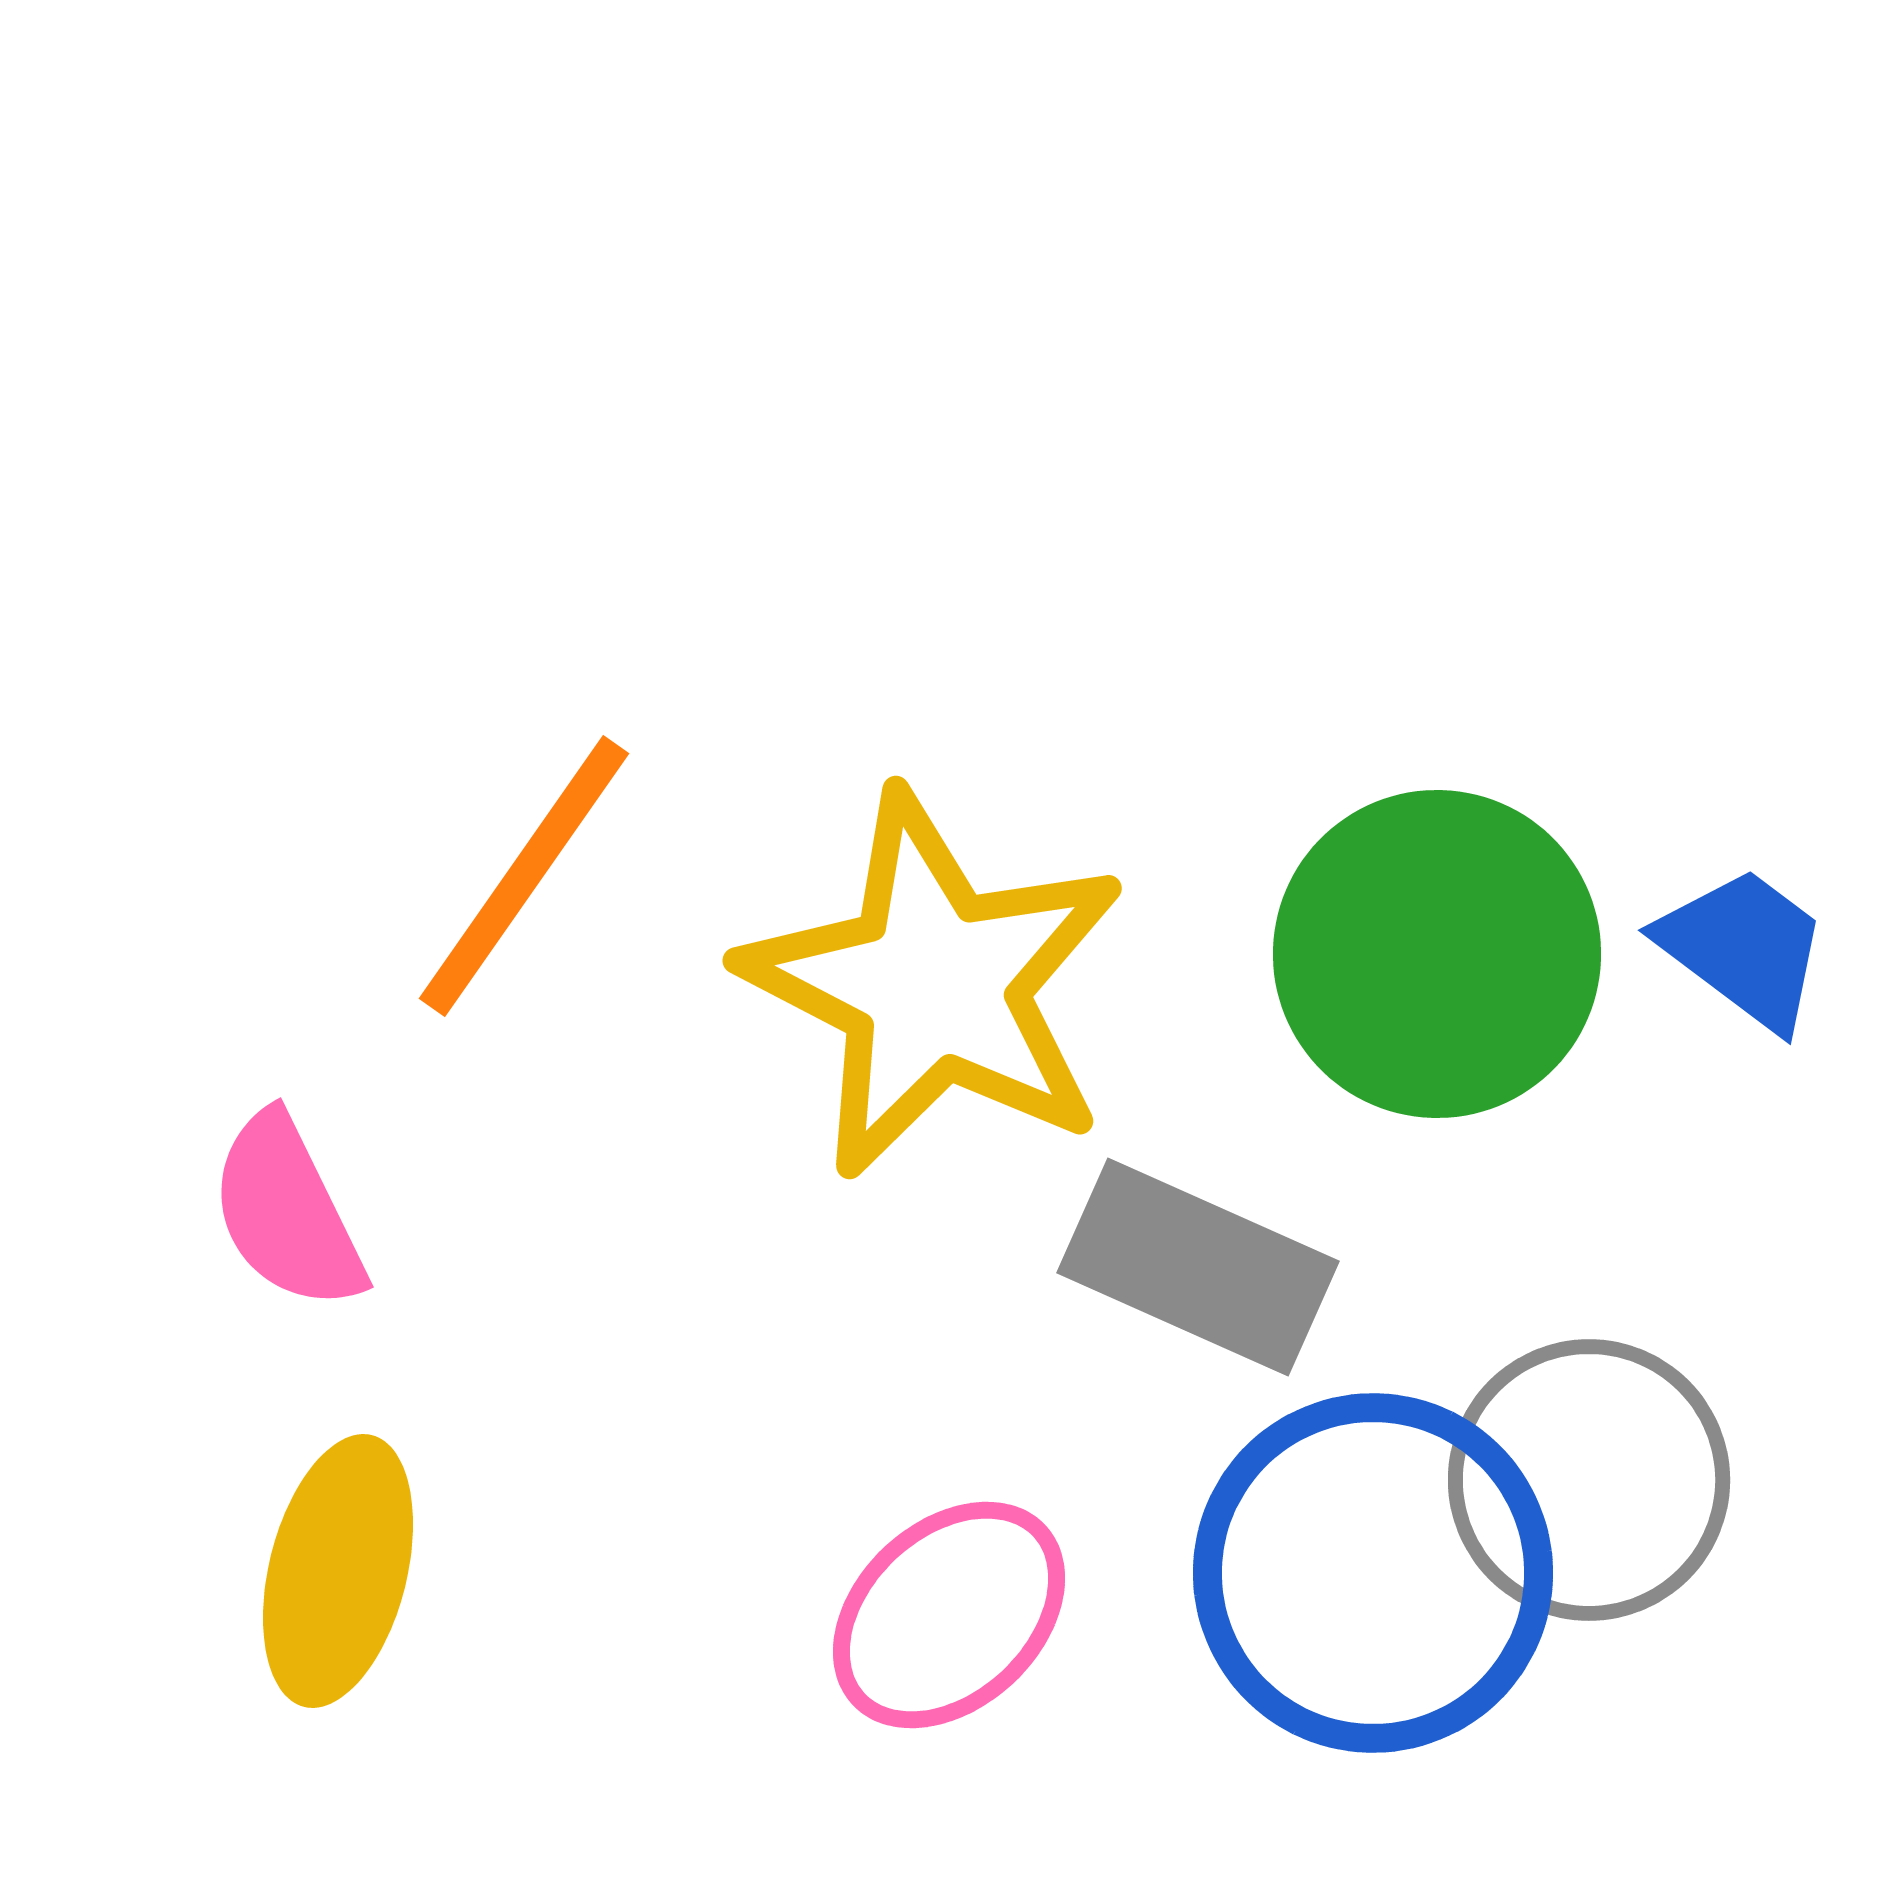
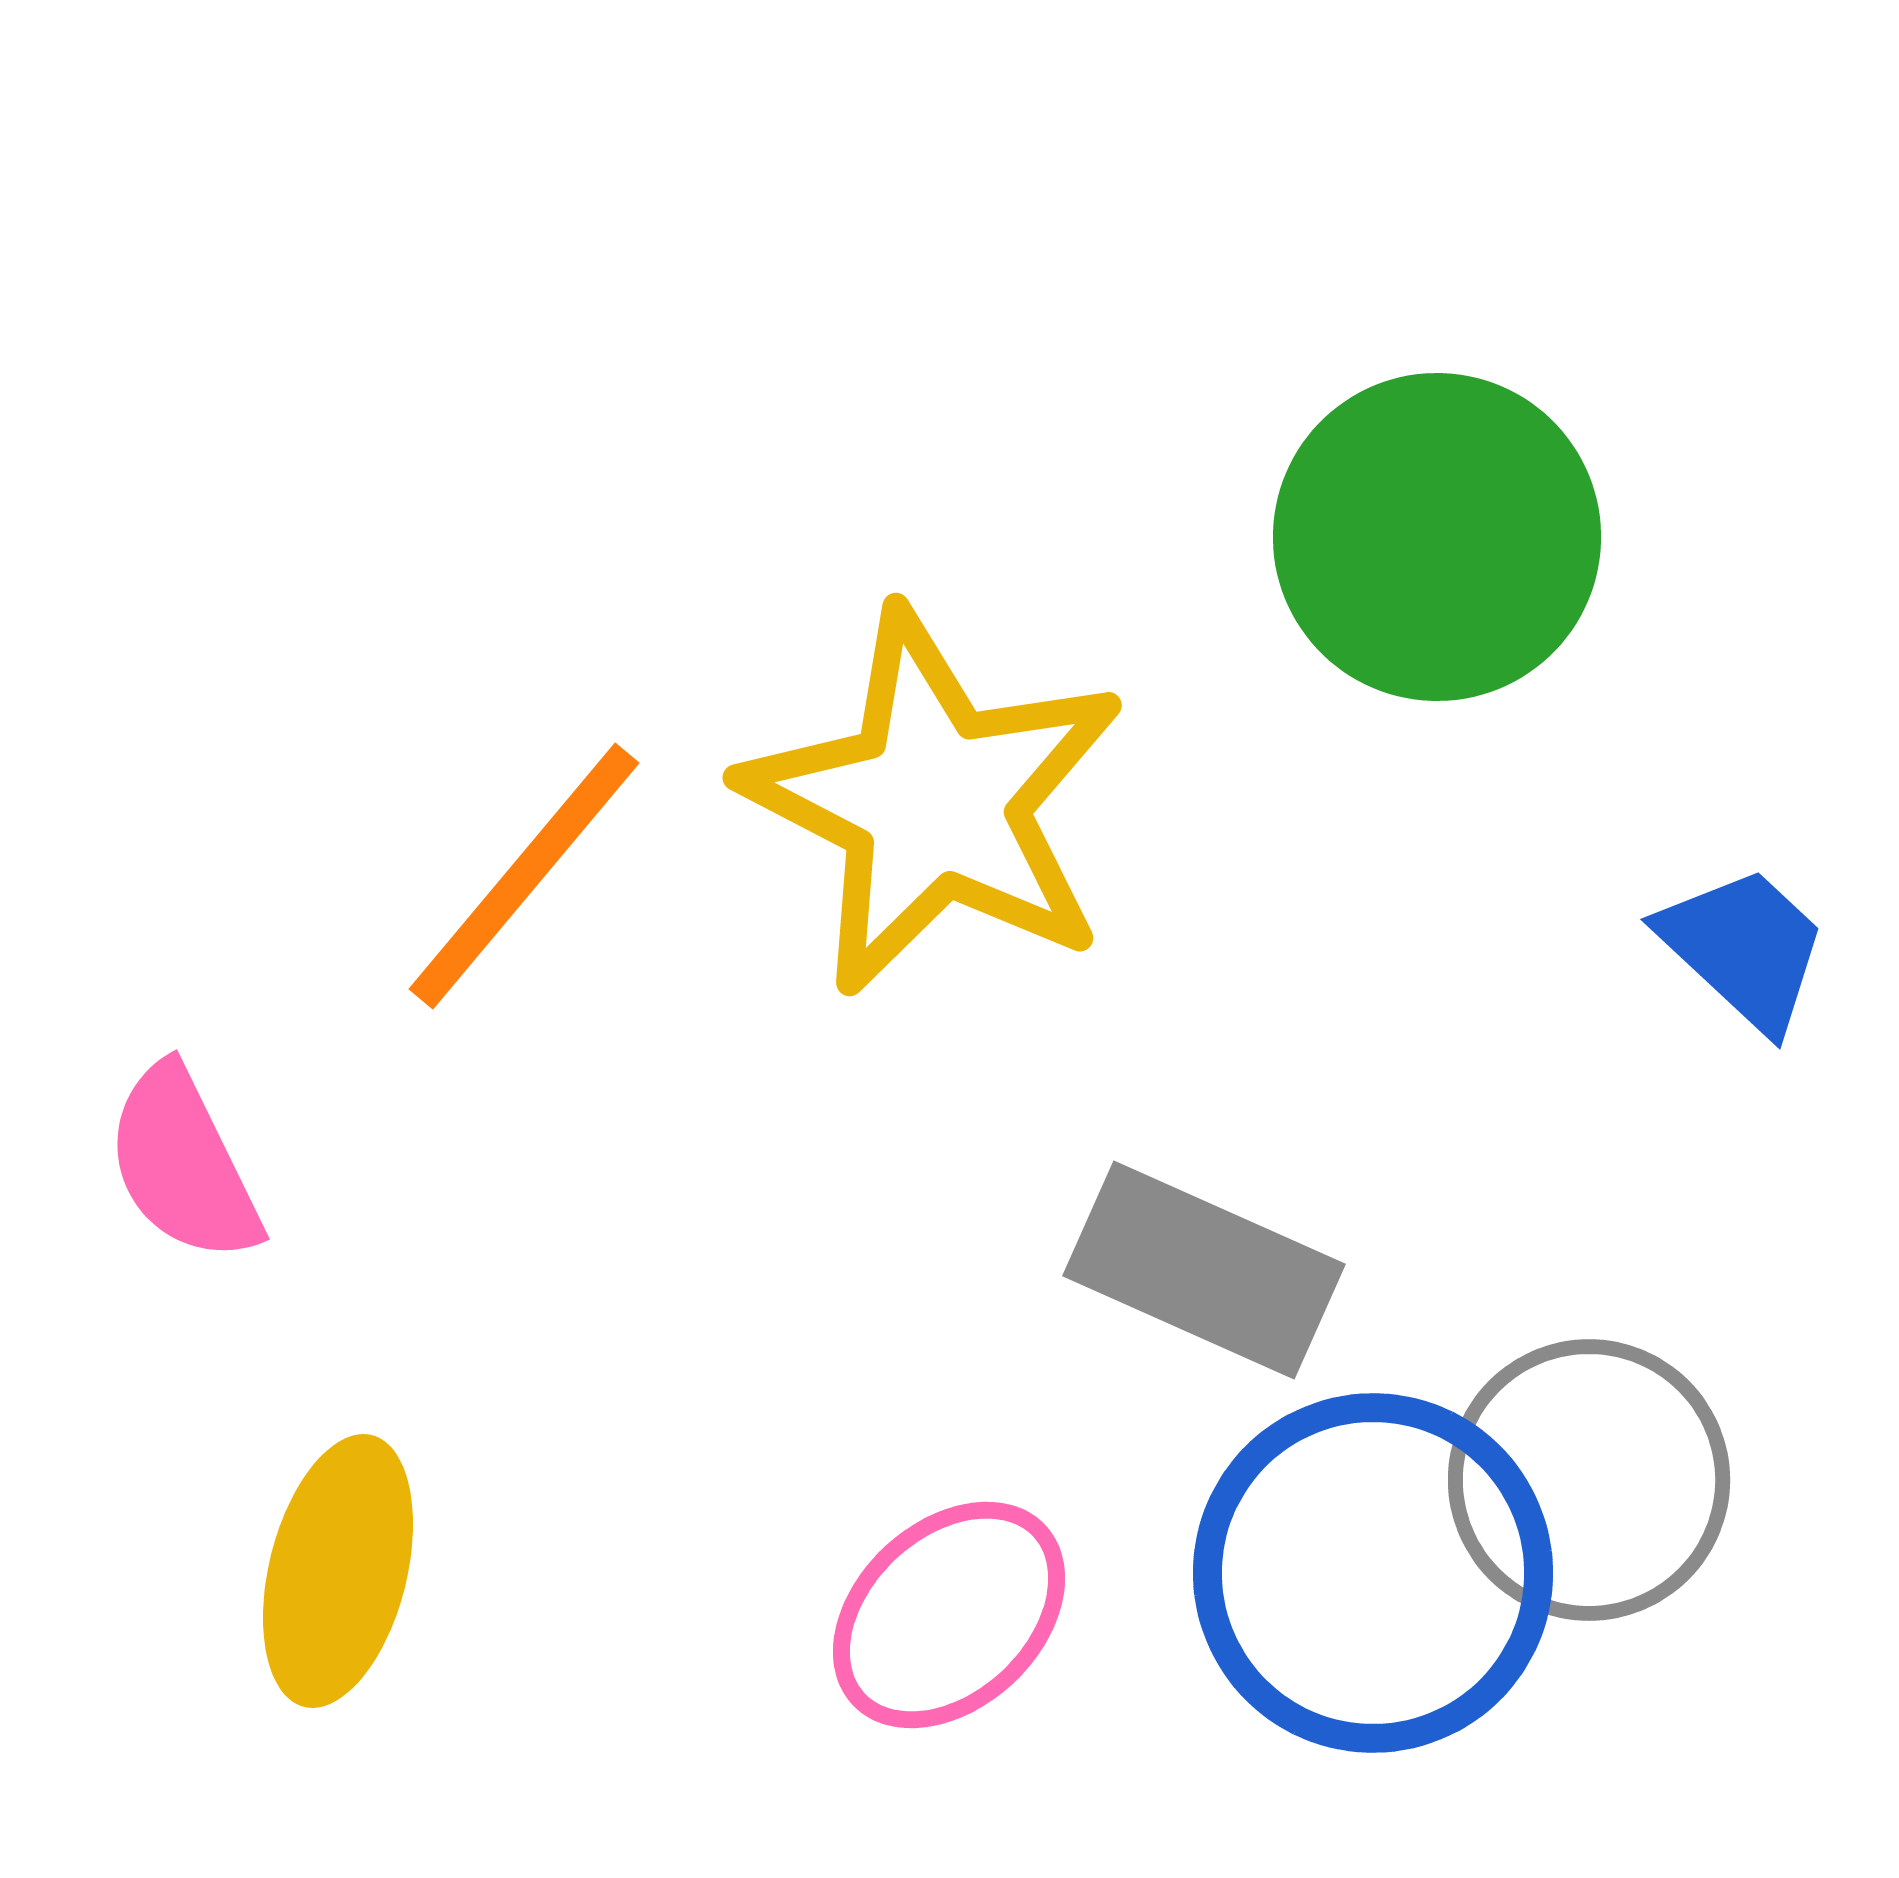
orange line: rotated 5 degrees clockwise
blue trapezoid: rotated 6 degrees clockwise
green circle: moved 417 px up
yellow star: moved 183 px up
pink semicircle: moved 104 px left, 48 px up
gray rectangle: moved 6 px right, 3 px down
